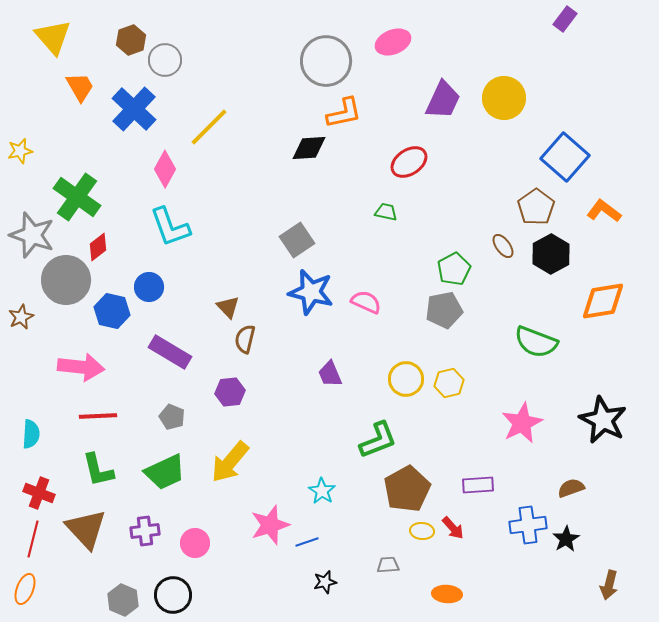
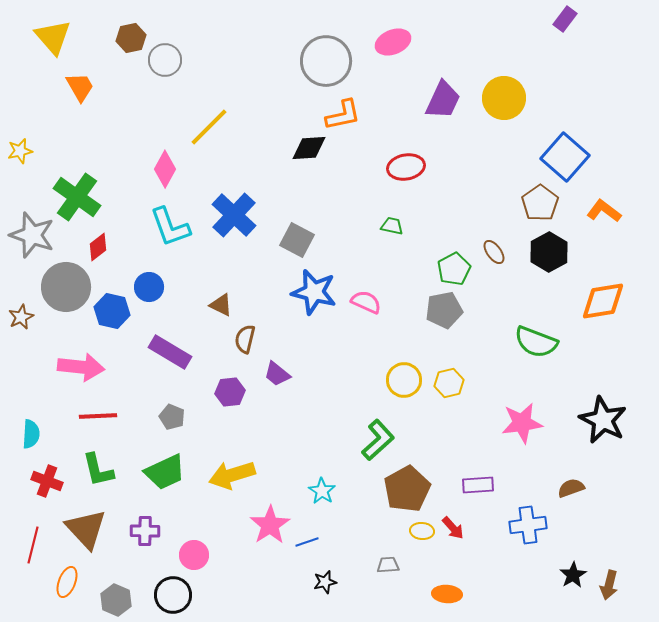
brown hexagon at (131, 40): moved 2 px up; rotated 8 degrees clockwise
blue cross at (134, 109): moved 100 px right, 106 px down
orange L-shape at (344, 113): moved 1 px left, 2 px down
red ellipse at (409, 162): moved 3 px left, 5 px down; rotated 24 degrees clockwise
brown pentagon at (536, 207): moved 4 px right, 4 px up
green trapezoid at (386, 212): moved 6 px right, 14 px down
gray square at (297, 240): rotated 28 degrees counterclockwise
brown ellipse at (503, 246): moved 9 px left, 6 px down
black hexagon at (551, 254): moved 2 px left, 2 px up
gray circle at (66, 280): moved 7 px down
blue star at (311, 292): moved 3 px right
brown triangle at (228, 307): moved 7 px left, 2 px up; rotated 20 degrees counterclockwise
purple trapezoid at (330, 374): moved 53 px left; rotated 28 degrees counterclockwise
yellow circle at (406, 379): moved 2 px left, 1 px down
pink star at (522, 423): rotated 18 degrees clockwise
green L-shape at (378, 440): rotated 21 degrees counterclockwise
yellow arrow at (230, 462): moved 2 px right, 13 px down; rotated 33 degrees clockwise
red cross at (39, 493): moved 8 px right, 12 px up
pink star at (270, 525): rotated 15 degrees counterclockwise
purple cross at (145, 531): rotated 8 degrees clockwise
red line at (33, 539): moved 6 px down
black star at (566, 539): moved 7 px right, 36 px down
pink circle at (195, 543): moved 1 px left, 12 px down
orange ellipse at (25, 589): moved 42 px right, 7 px up
gray hexagon at (123, 600): moved 7 px left
